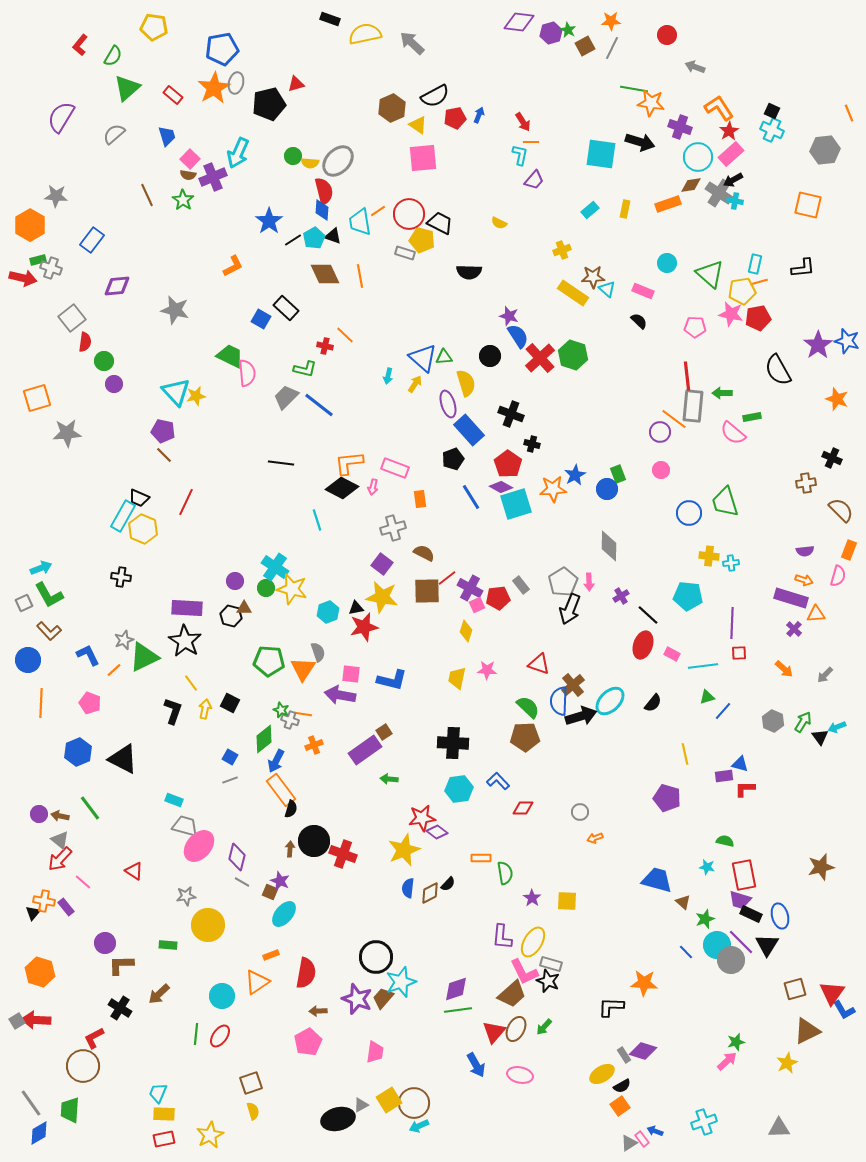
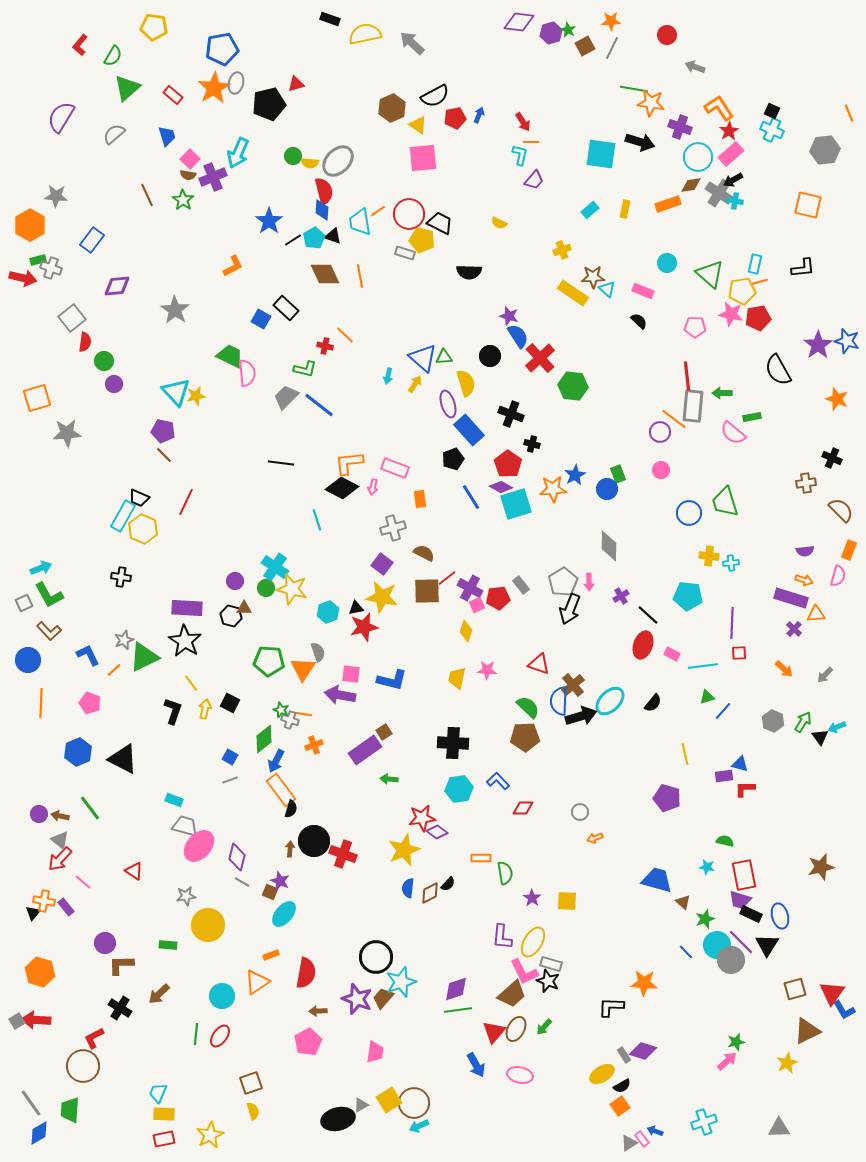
gray star at (175, 310): rotated 20 degrees clockwise
green hexagon at (573, 355): moved 31 px down; rotated 12 degrees counterclockwise
